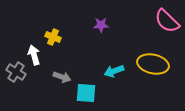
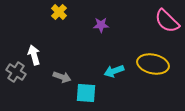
yellow cross: moved 6 px right, 25 px up; rotated 21 degrees clockwise
